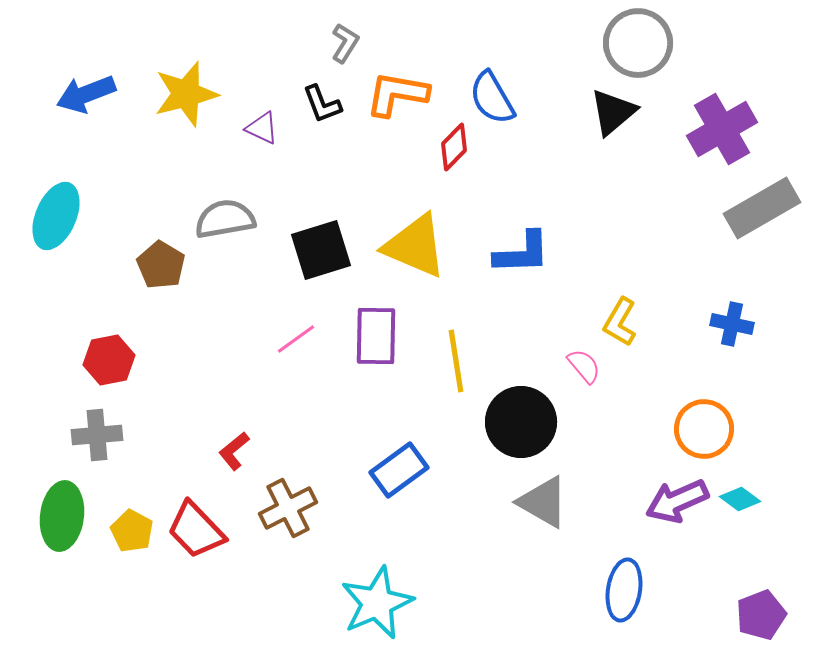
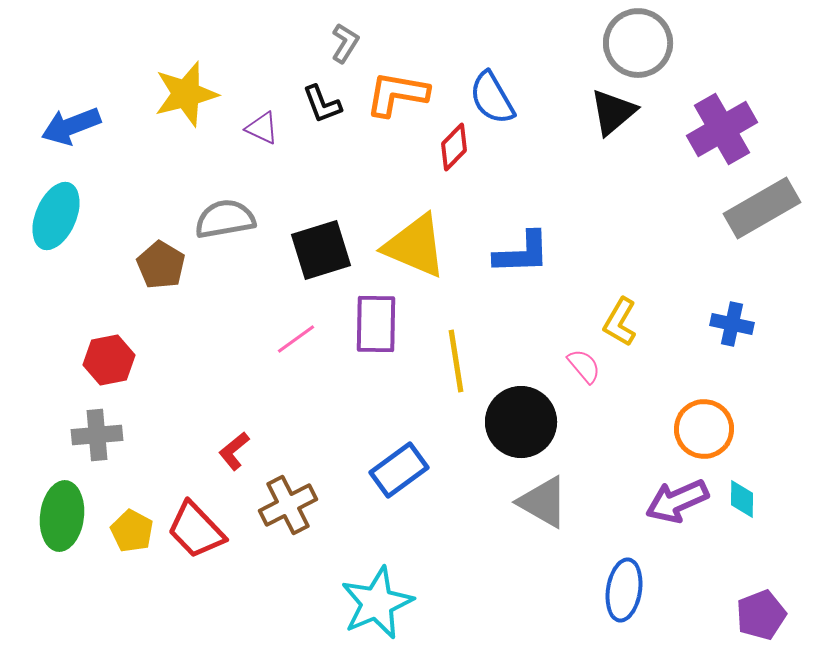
blue arrow: moved 15 px left, 32 px down
purple rectangle: moved 12 px up
cyan diamond: moved 2 px right; rotated 54 degrees clockwise
brown cross: moved 3 px up
